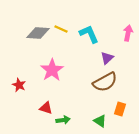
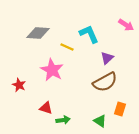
yellow line: moved 6 px right, 18 px down
pink arrow: moved 2 px left, 8 px up; rotated 112 degrees clockwise
pink star: rotated 10 degrees counterclockwise
